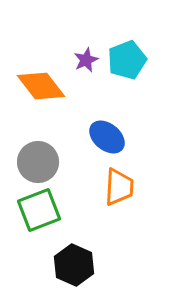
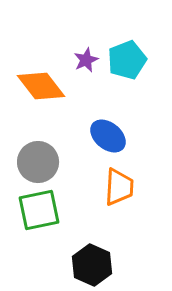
blue ellipse: moved 1 px right, 1 px up
green square: rotated 9 degrees clockwise
black hexagon: moved 18 px right
